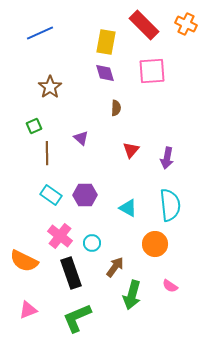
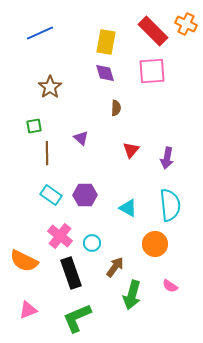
red rectangle: moved 9 px right, 6 px down
green square: rotated 14 degrees clockwise
